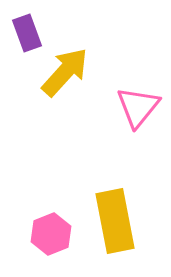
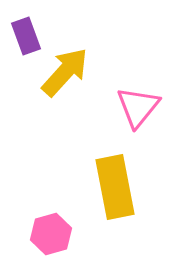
purple rectangle: moved 1 px left, 3 px down
yellow rectangle: moved 34 px up
pink hexagon: rotated 6 degrees clockwise
